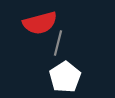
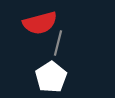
white pentagon: moved 14 px left
